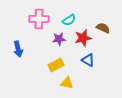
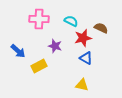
cyan semicircle: moved 2 px right, 1 px down; rotated 120 degrees counterclockwise
brown semicircle: moved 2 px left
purple star: moved 4 px left, 7 px down; rotated 24 degrees clockwise
blue arrow: moved 2 px down; rotated 35 degrees counterclockwise
blue triangle: moved 2 px left, 2 px up
yellow rectangle: moved 17 px left, 1 px down
yellow triangle: moved 15 px right, 2 px down
